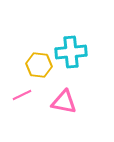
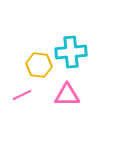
pink triangle: moved 3 px right, 7 px up; rotated 12 degrees counterclockwise
